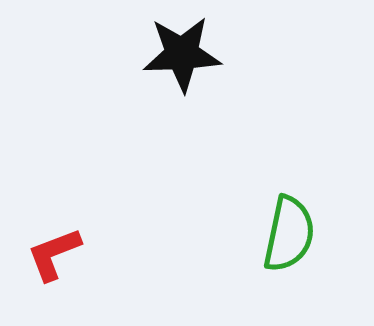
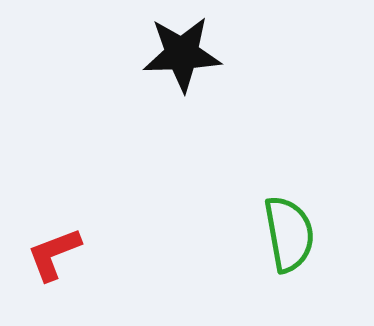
green semicircle: rotated 22 degrees counterclockwise
